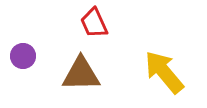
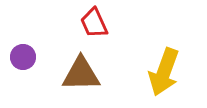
purple circle: moved 1 px down
yellow arrow: rotated 120 degrees counterclockwise
